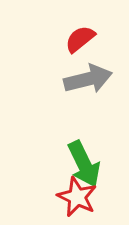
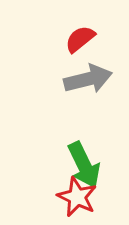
green arrow: moved 1 px down
